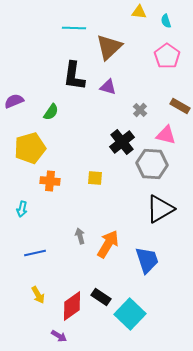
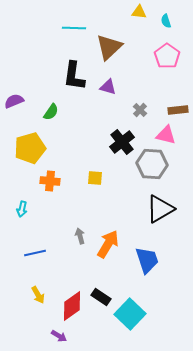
brown rectangle: moved 2 px left, 4 px down; rotated 36 degrees counterclockwise
